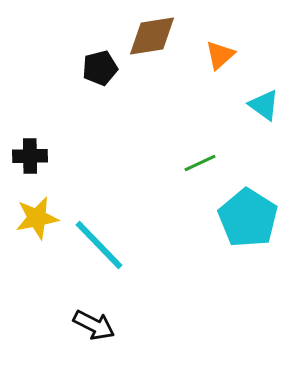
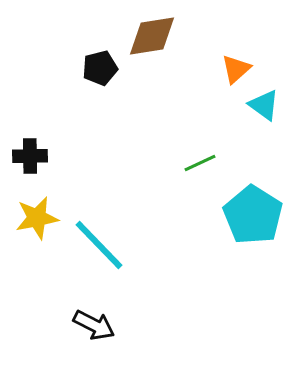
orange triangle: moved 16 px right, 14 px down
cyan pentagon: moved 5 px right, 3 px up
